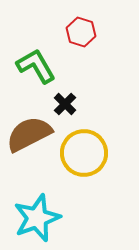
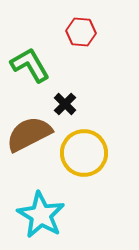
red hexagon: rotated 12 degrees counterclockwise
green L-shape: moved 6 px left, 1 px up
cyan star: moved 4 px right, 3 px up; rotated 21 degrees counterclockwise
